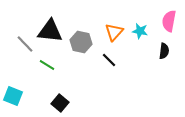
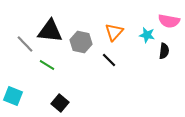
pink semicircle: rotated 90 degrees counterclockwise
cyan star: moved 7 px right, 4 px down
